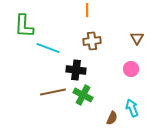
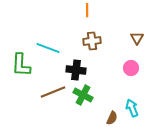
green L-shape: moved 3 px left, 39 px down
pink circle: moved 1 px up
brown line: rotated 10 degrees counterclockwise
